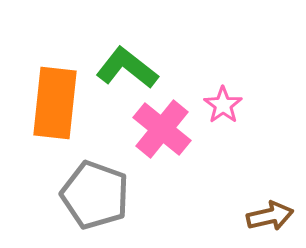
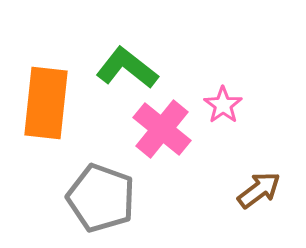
orange rectangle: moved 9 px left
gray pentagon: moved 6 px right, 3 px down
brown arrow: moved 11 px left, 26 px up; rotated 24 degrees counterclockwise
